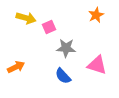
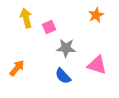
yellow arrow: rotated 120 degrees counterclockwise
orange arrow: moved 1 px right, 1 px down; rotated 24 degrees counterclockwise
